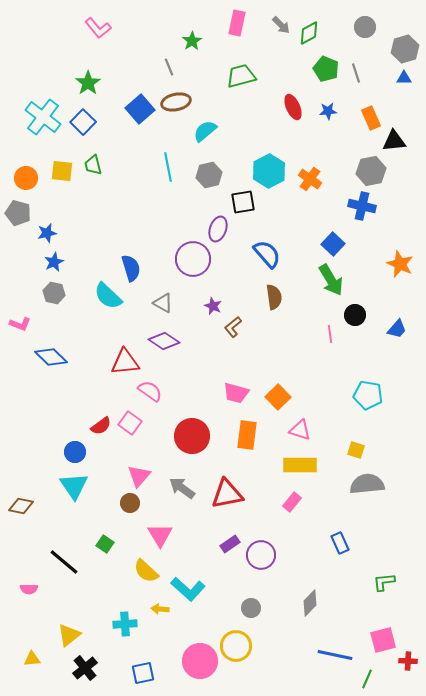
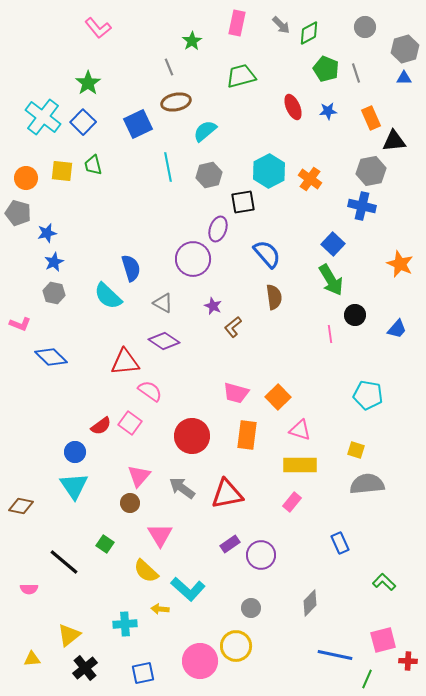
blue square at (140, 109): moved 2 px left, 15 px down; rotated 16 degrees clockwise
green L-shape at (384, 582): rotated 50 degrees clockwise
